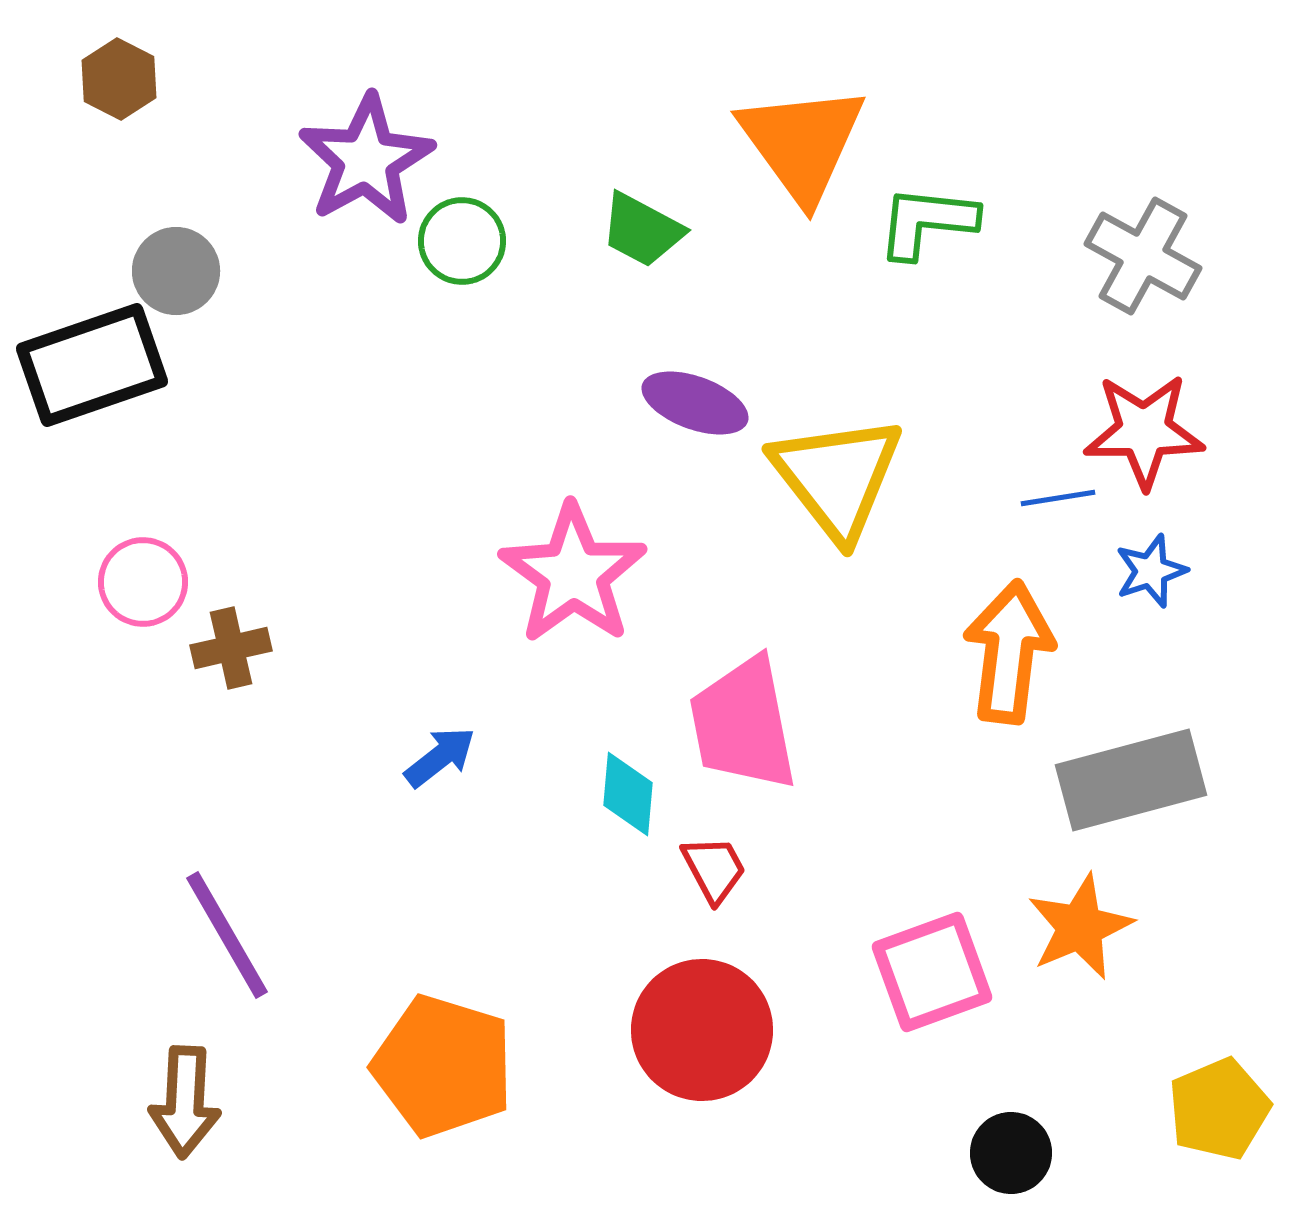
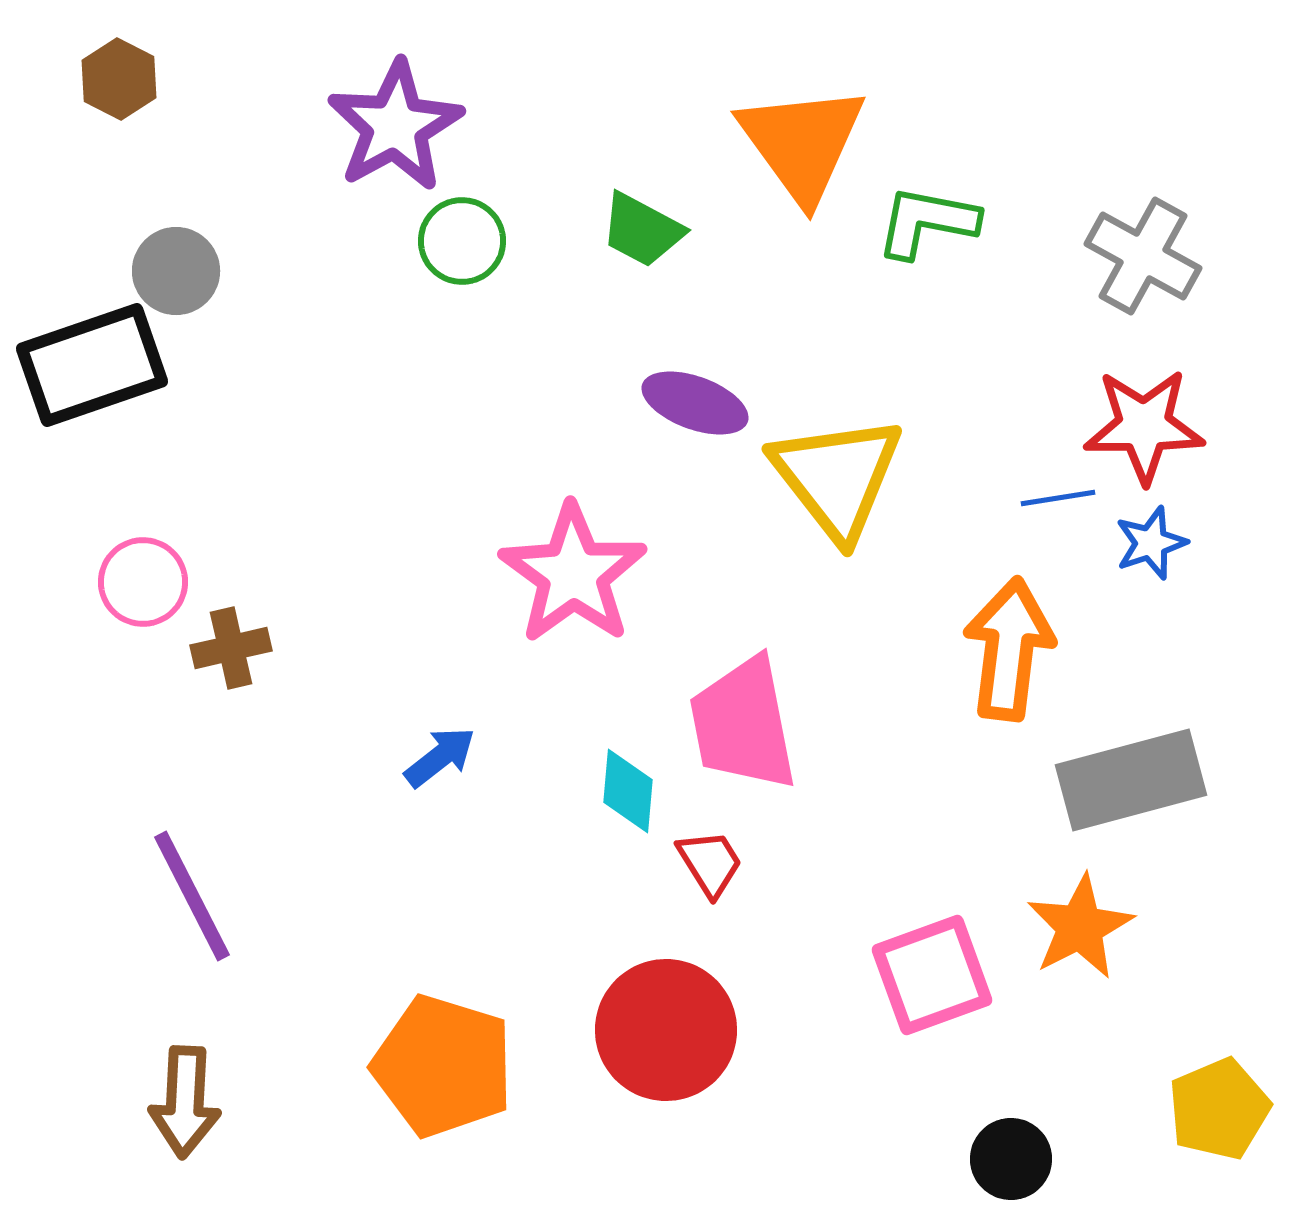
purple star: moved 29 px right, 34 px up
green L-shape: rotated 5 degrees clockwise
red star: moved 5 px up
blue star: moved 28 px up
orange arrow: moved 3 px up
cyan diamond: moved 3 px up
red trapezoid: moved 4 px left, 6 px up; rotated 4 degrees counterclockwise
orange star: rotated 4 degrees counterclockwise
purple line: moved 35 px left, 39 px up; rotated 3 degrees clockwise
pink square: moved 3 px down
red circle: moved 36 px left
black circle: moved 6 px down
